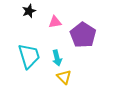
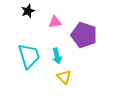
black star: moved 1 px left
purple pentagon: moved 1 px right; rotated 15 degrees counterclockwise
cyan arrow: moved 2 px up
